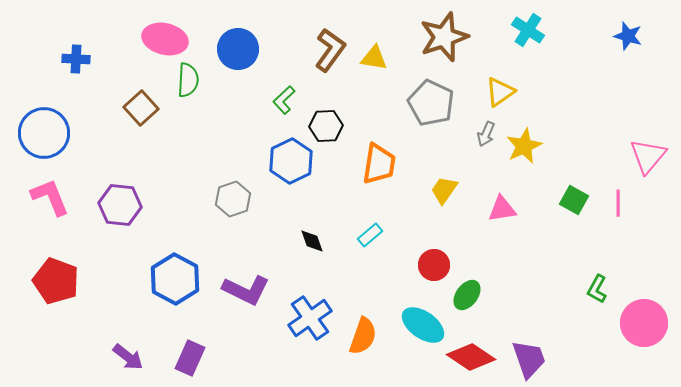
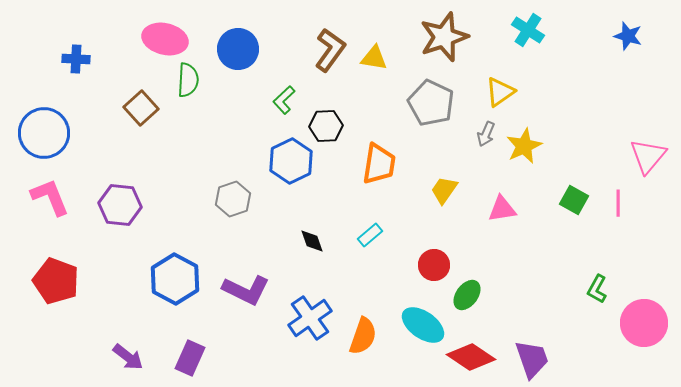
purple trapezoid at (529, 359): moved 3 px right
